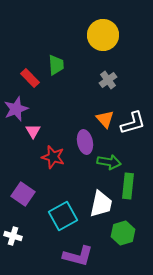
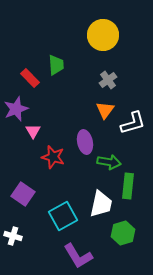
orange triangle: moved 9 px up; rotated 18 degrees clockwise
purple L-shape: rotated 44 degrees clockwise
